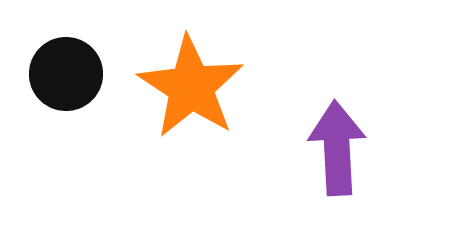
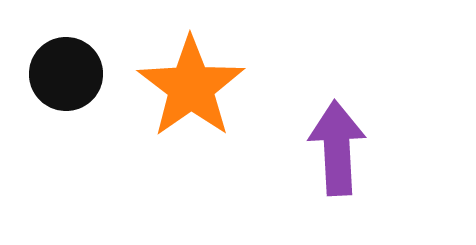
orange star: rotated 4 degrees clockwise
